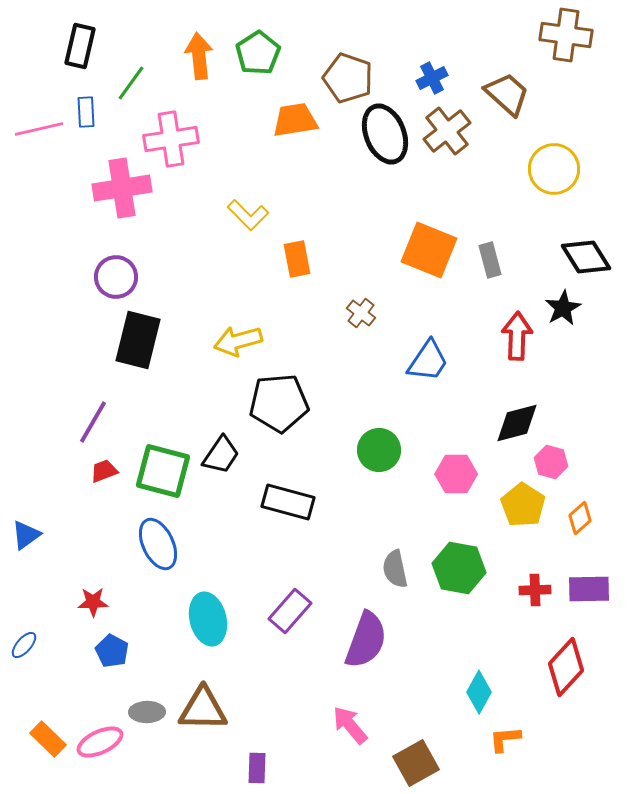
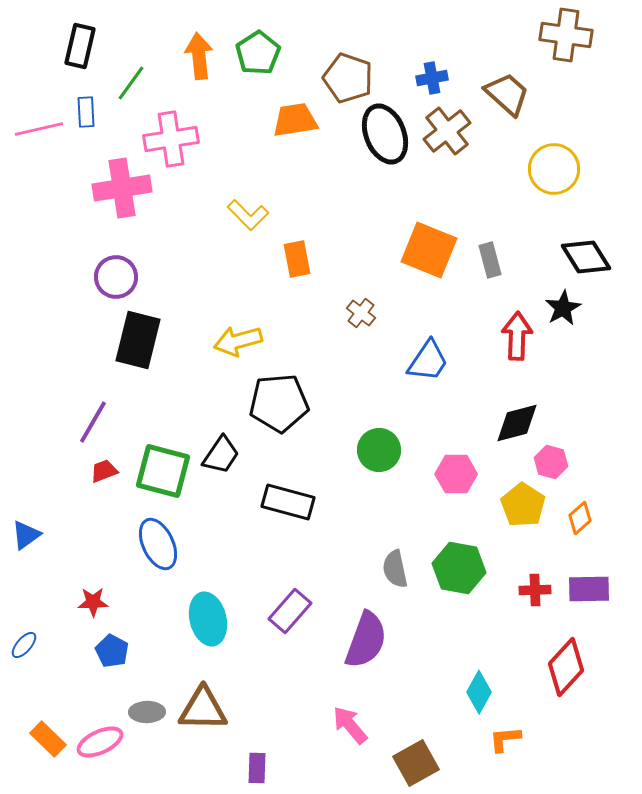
blue cross at (432, 78): rotated 16 degrees clockwise
